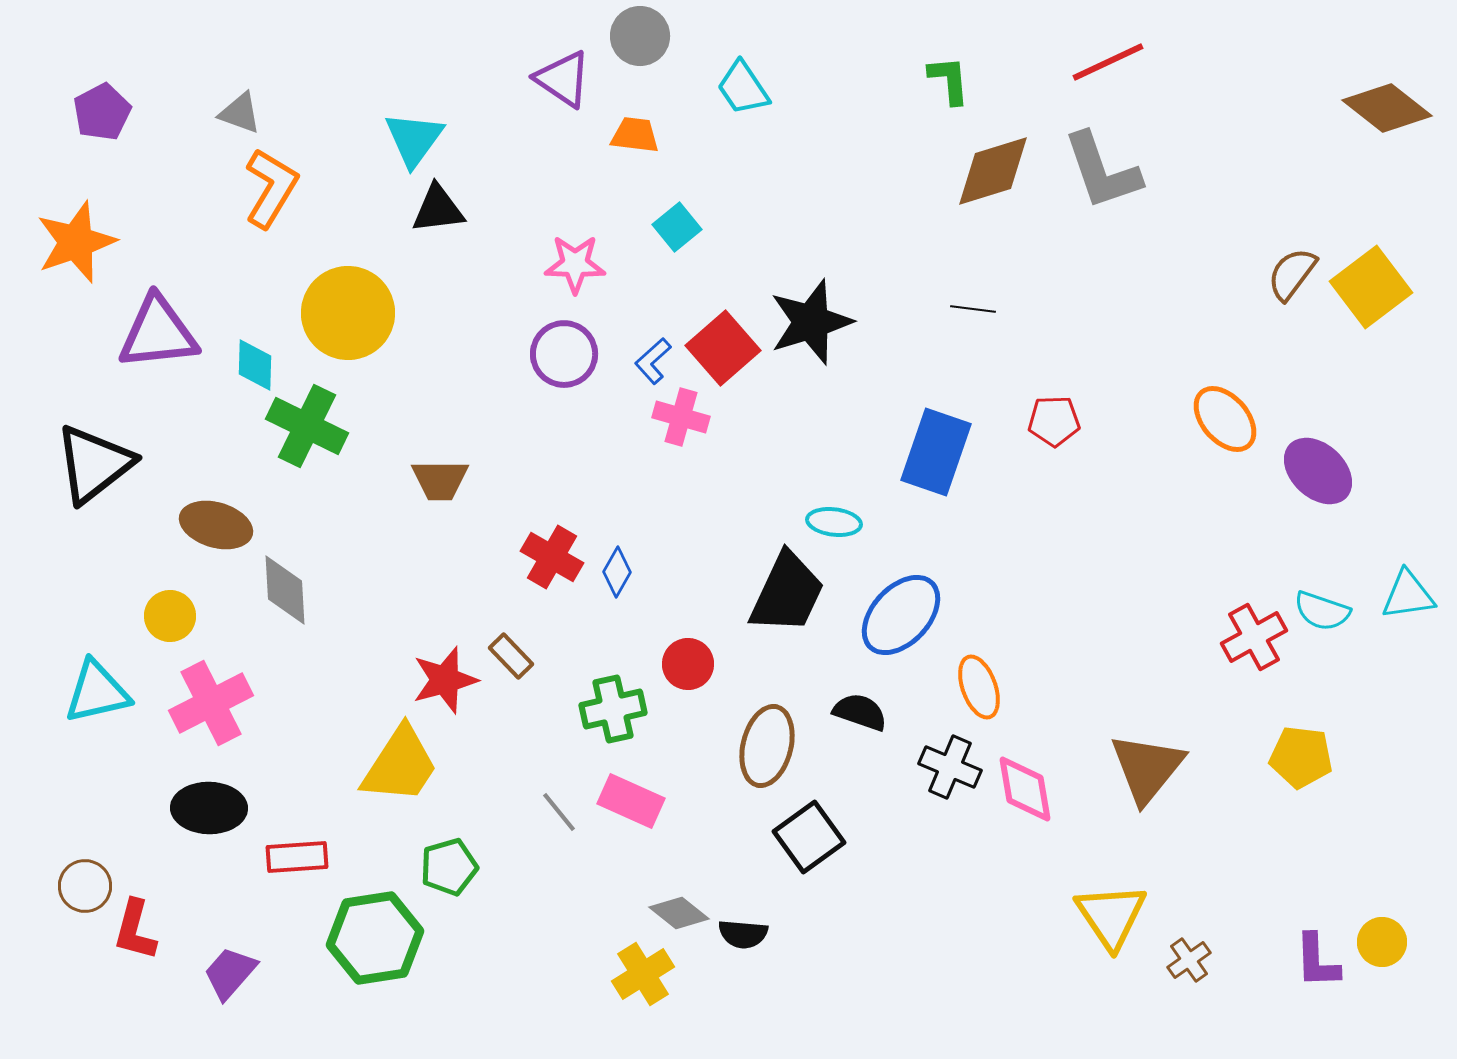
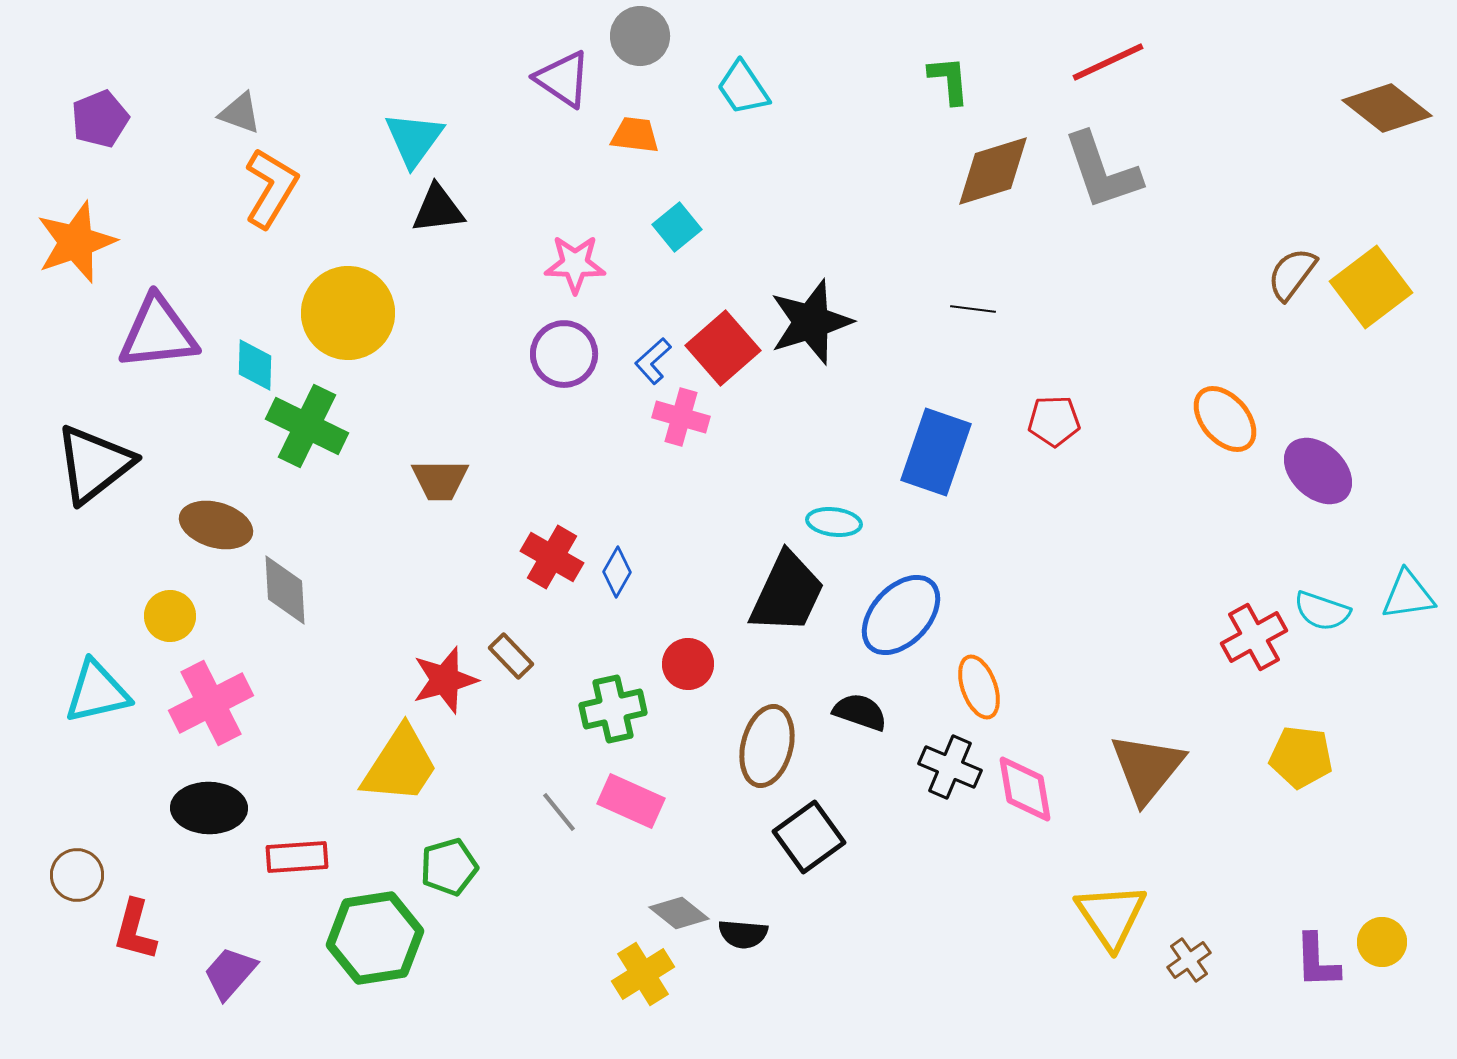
purple pentagon at (102, 112): moved 2 px left, 7 px down; rotated 6 degrees clockwise
brown circle at (85, 886): moved 8 px left, 11 px up
